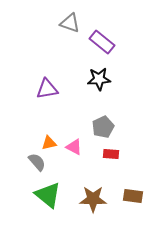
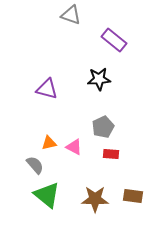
gray triangle: moved 1 px right, 8 px up
purple rectangle: moved 12 px right, 2 px up
purple triangle: rotated 25 degrees clockwise
gray semicircle: moved 2 px left, 3 px down
green triangle: moved 1 px left
brown star: moved 2 px right
